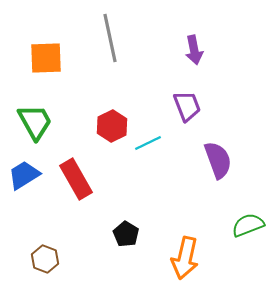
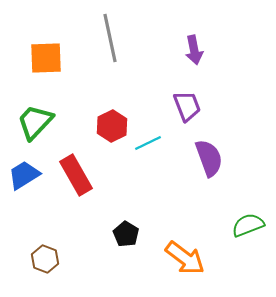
green trapezoid: rotated 108 degrees counterclockwise
purple semicircle: moved 9 px left, 2 px up
red rectangle: moved 4 px up
orange arrow: rotated 66 degrees counterclockwise
